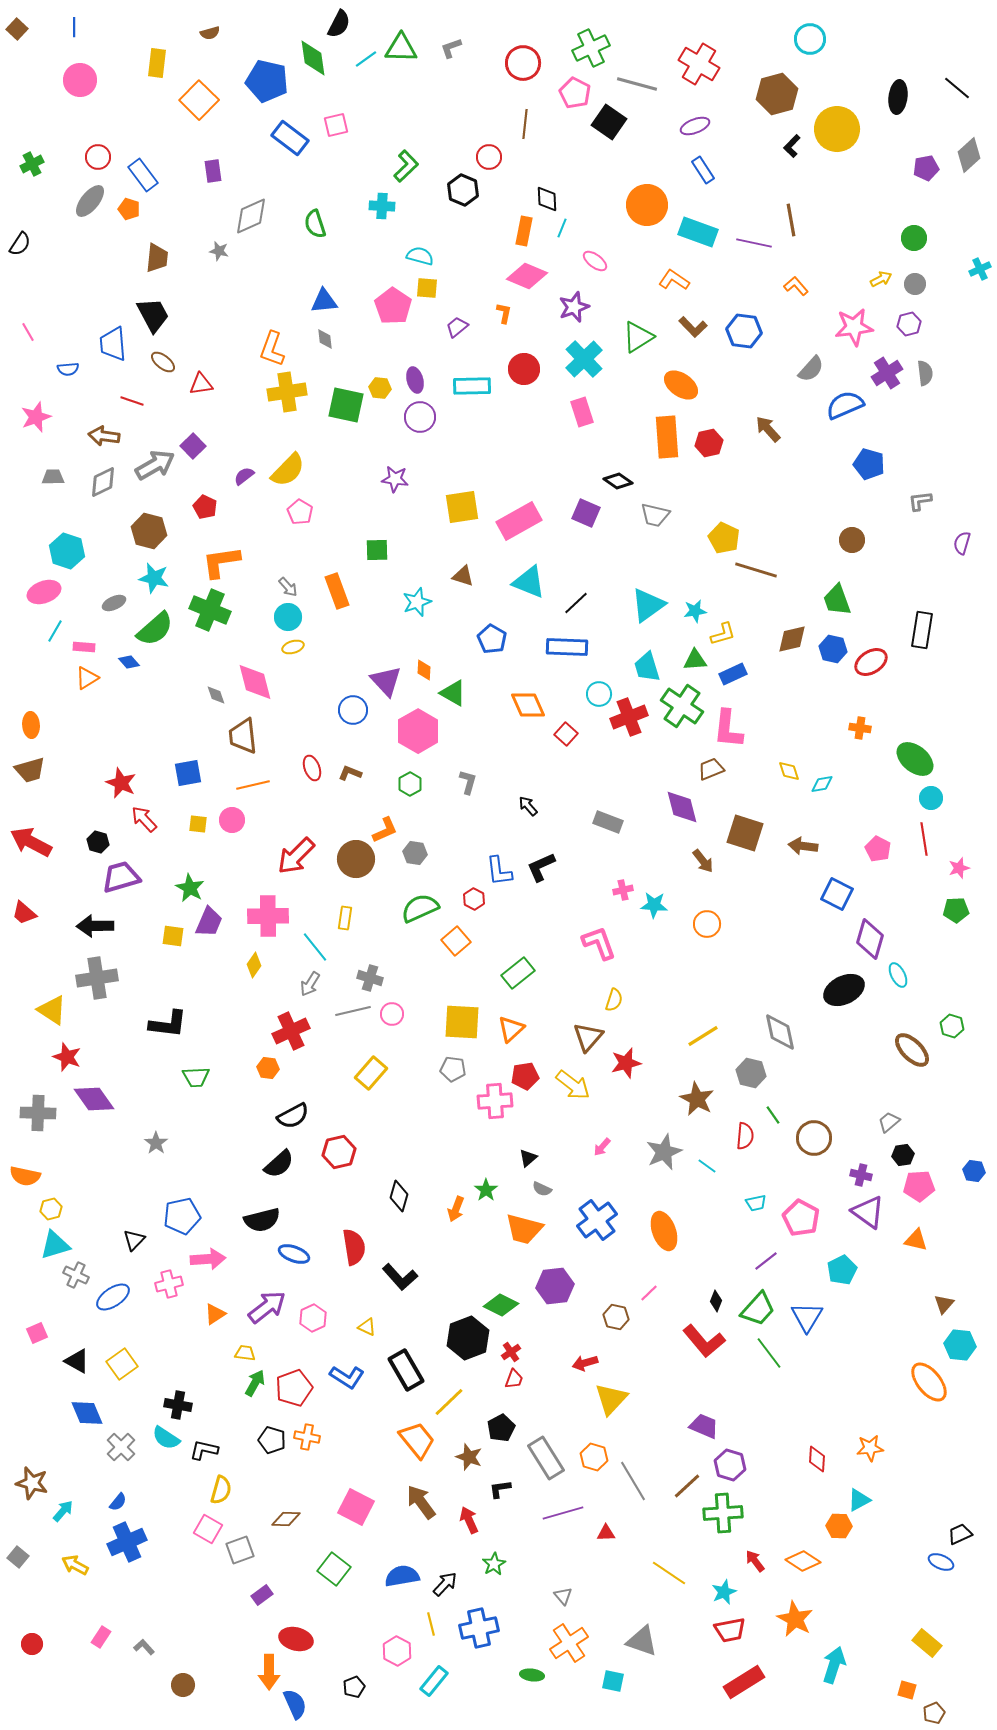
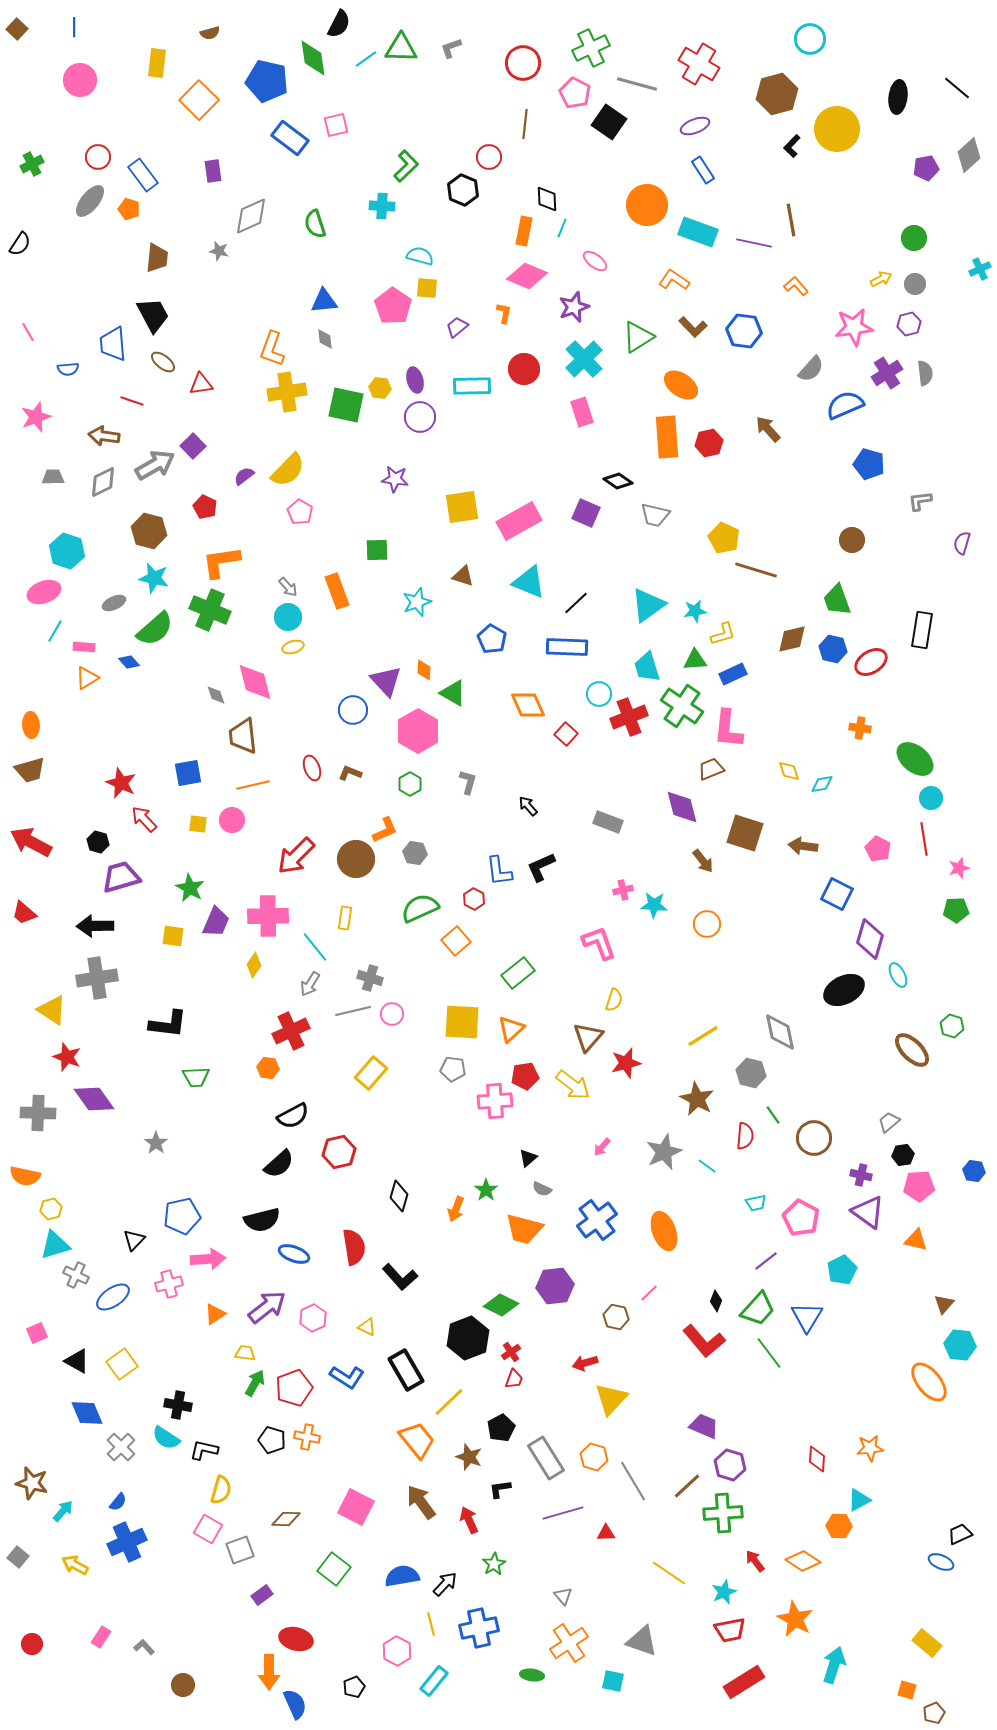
purple trapezoid at (209, 922): moved 7 px right
